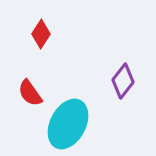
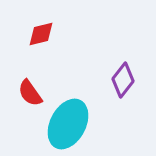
red diamond: rotated 44 degrees clockwise
purple diamond: moved 1 px up
